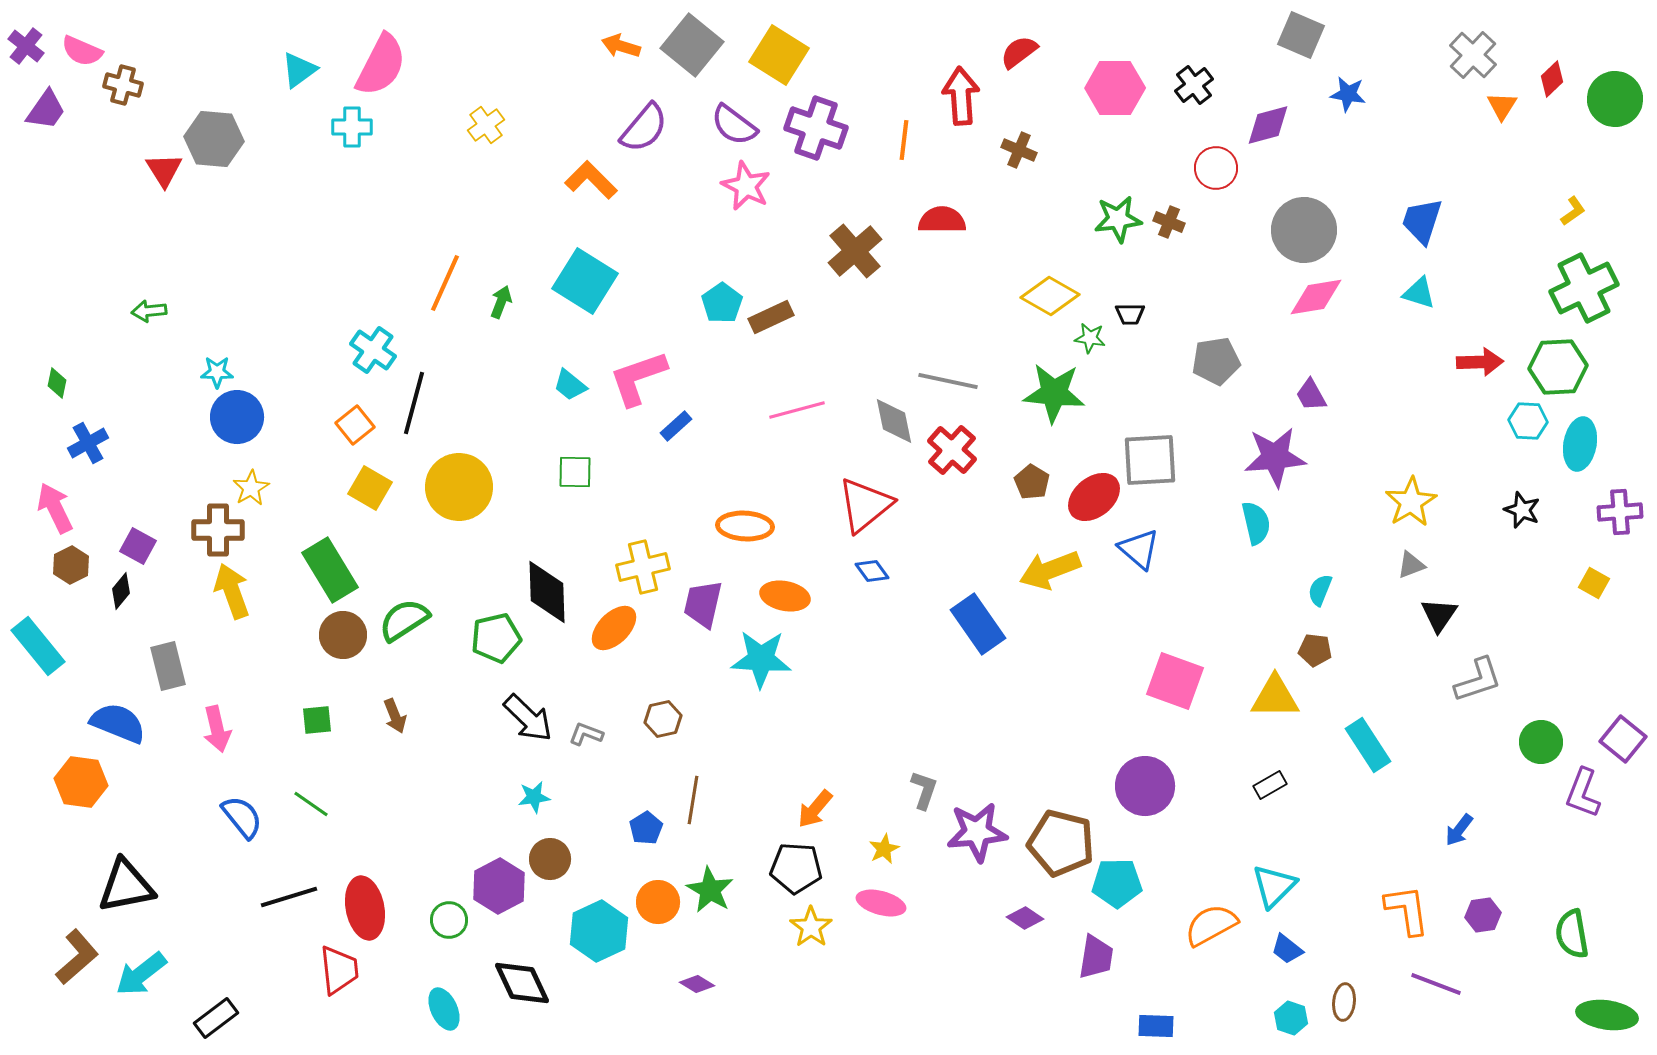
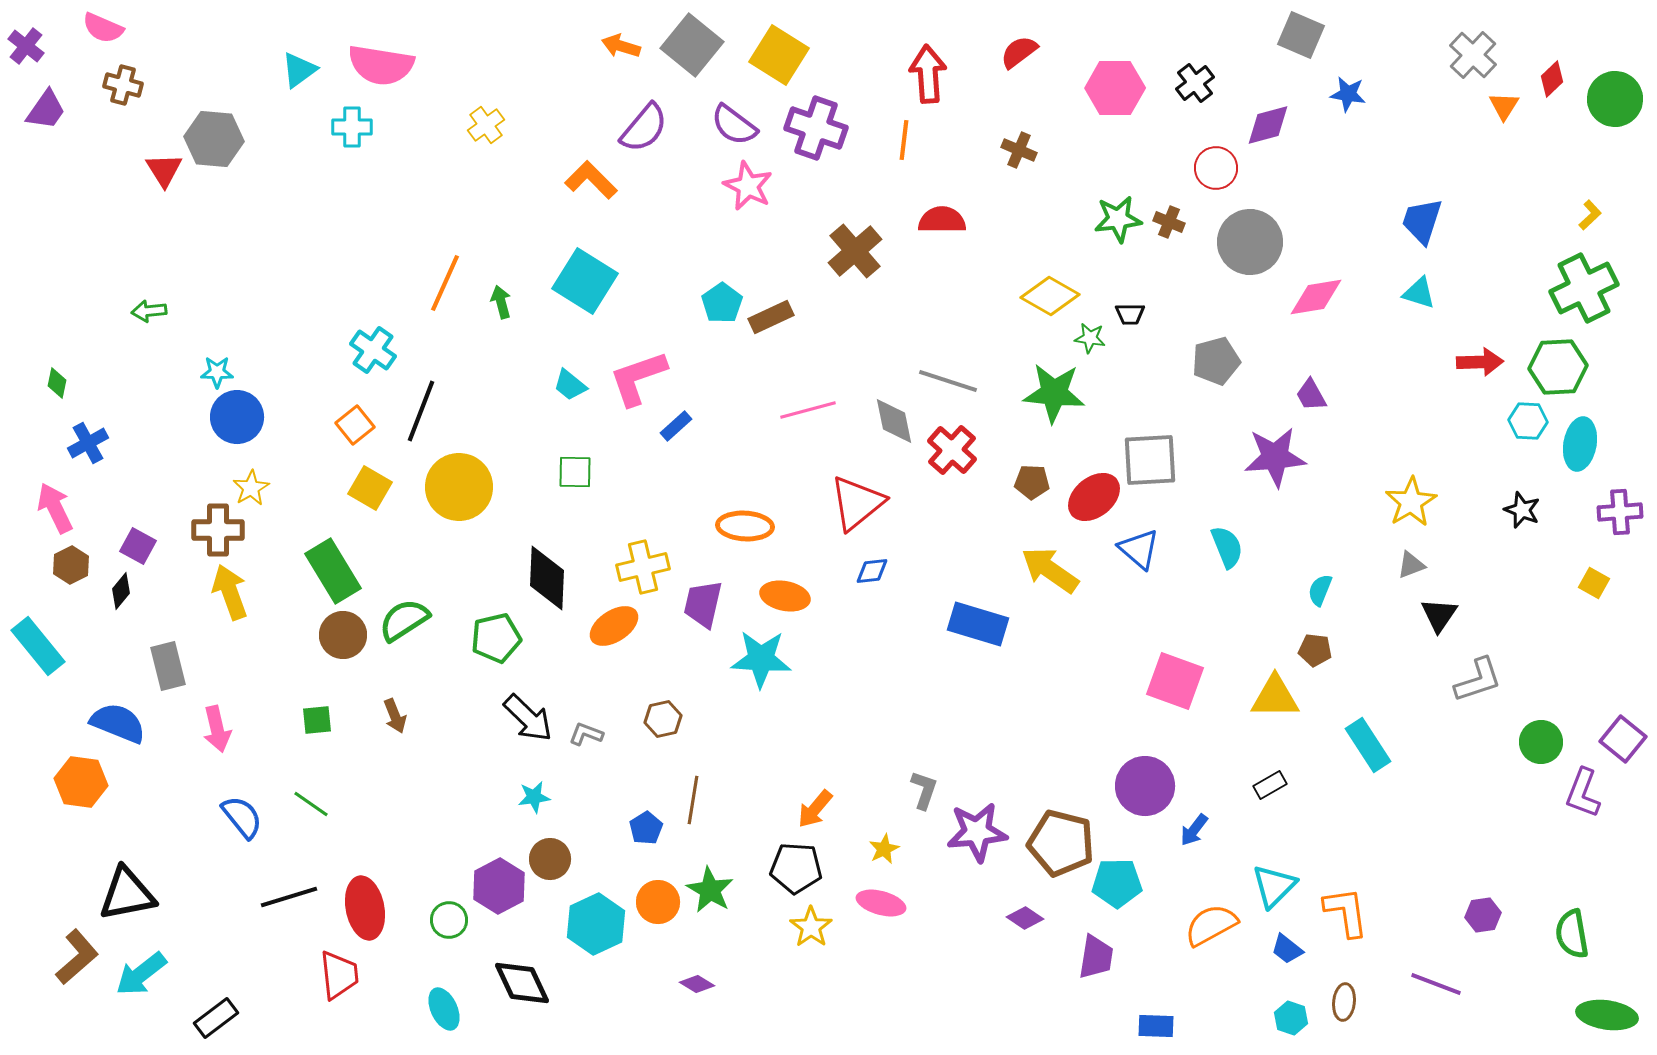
pink semicircle at (82, 51): moved 21 px right, 23 px up
pink semicircle at (381, 65): rotated 72 degrees clockwise
black cross at (1194, 85): moved 1 px right, 2 px up
red arrow at (961, 96): moved 33 px left, 22 px up
orange triangle at (1502, 106): moved 2 px right
pink star at (746, 186): moved 2 px right
yellow L-shape at (1573, 211): moved 17 px right, 4 px down; rotated 8 degrees counterclockwise
gray circle at (1304, 230): moved 54 px left, 12 px down
green arrow at (501, 302): rotated 36 degrees counterclockwise
gray pentagon at (1216, 361): rotated 6 degrees counterclockwise
gray line at (948, 381): rotated 6 degrees clockwise
black line at (414, 403): moved 7 px right, 8 px down; rotated 6 degrees clockwise
pink line at (797, 410): moved 11 px right
brown pentagon at (1032, 482): rotated 28 degrees counterclockwise
red triangle at (865, 505): moved 8 px left, 2 px up
cyan semicircle at (1256, 523): moved 29 px left, 24 px down; rotated 9 degrees counterclockwise
green rectangle at (330, 570): moved 3 px right, 1 px down
yellow arrow at (1050, 570): rotated 56 degrees clockwise
blue diamond at (872, 571): rotated 60 degrees counterclockwise
yellow arrow at (232, 591): moved 2 px left, 1 px down
black diamond at (547, 592): moved 14 px up; rotated 4 degrees clockwise
blue rectangle at (978, 624): rotated 38 degrees counterclockwise
orange ellipse at (614, 628): moved 2 px up; rotated 12 degrees clockwise
blue arrow at (1459, 830): moved 265 px left
black triangle at (126, 886): moved 1 px right, 8 px down
orange L-shape at (1407, 910): moved 61 px left, 2 px down
cyan hexagon at (599, 931): moved 3 px left, 7 px up
red trapezoid at (339, 970): moved 5 px down
